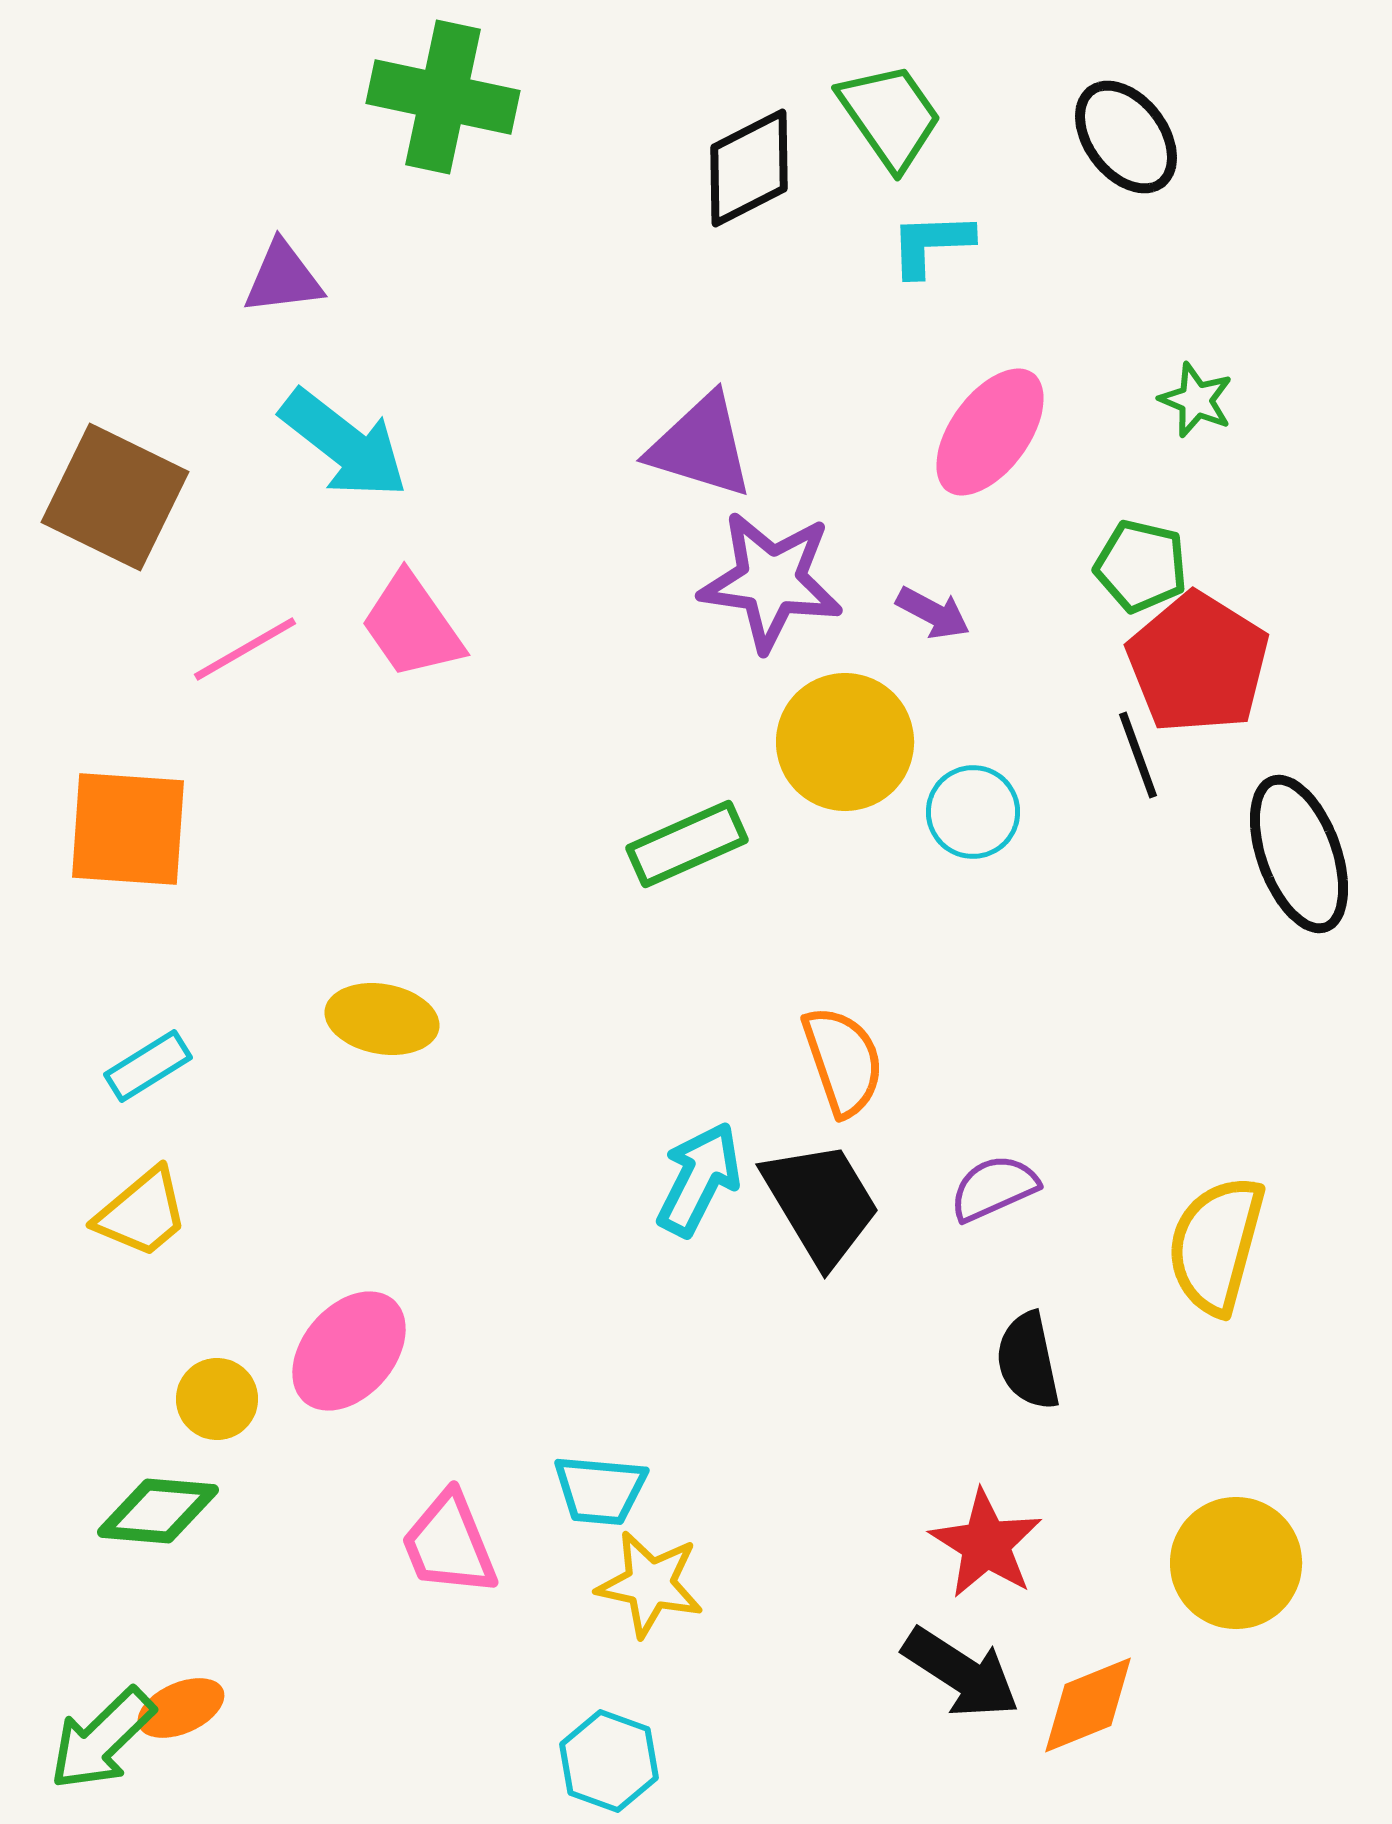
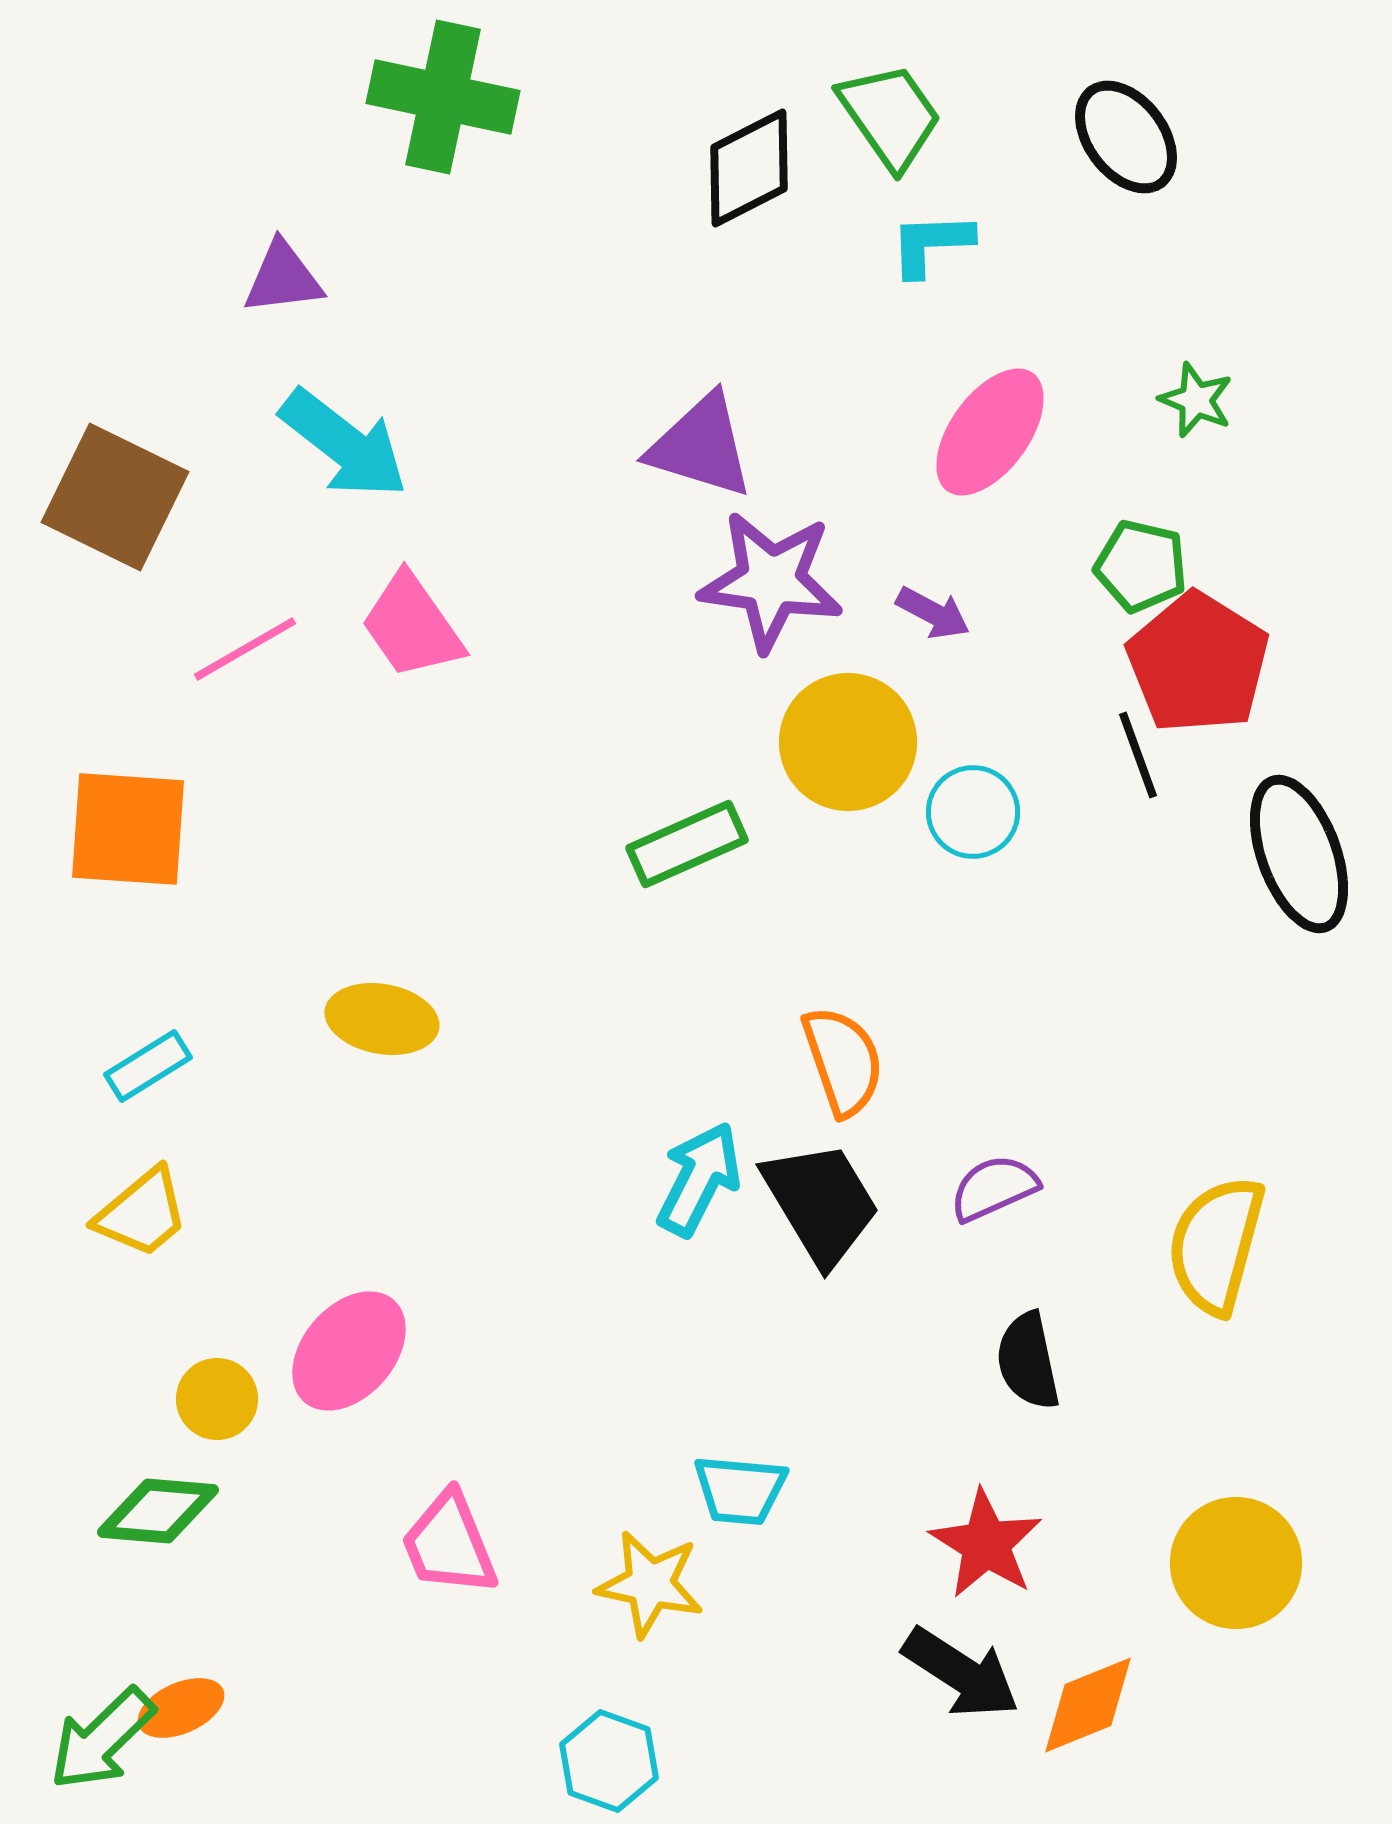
yellow circle at (845, 742): moved 3 px right
cyan trapezoid at (600, 1490): moved 140 px right
